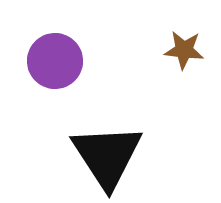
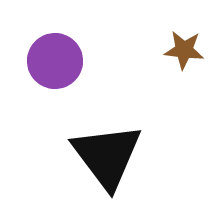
black triangle: rotated 4 degrees counterclockwise
